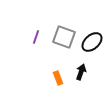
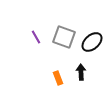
purple line: rotated 48 degrees counterclockwise
black arrow: rotated 21 degrees counterclockwise
